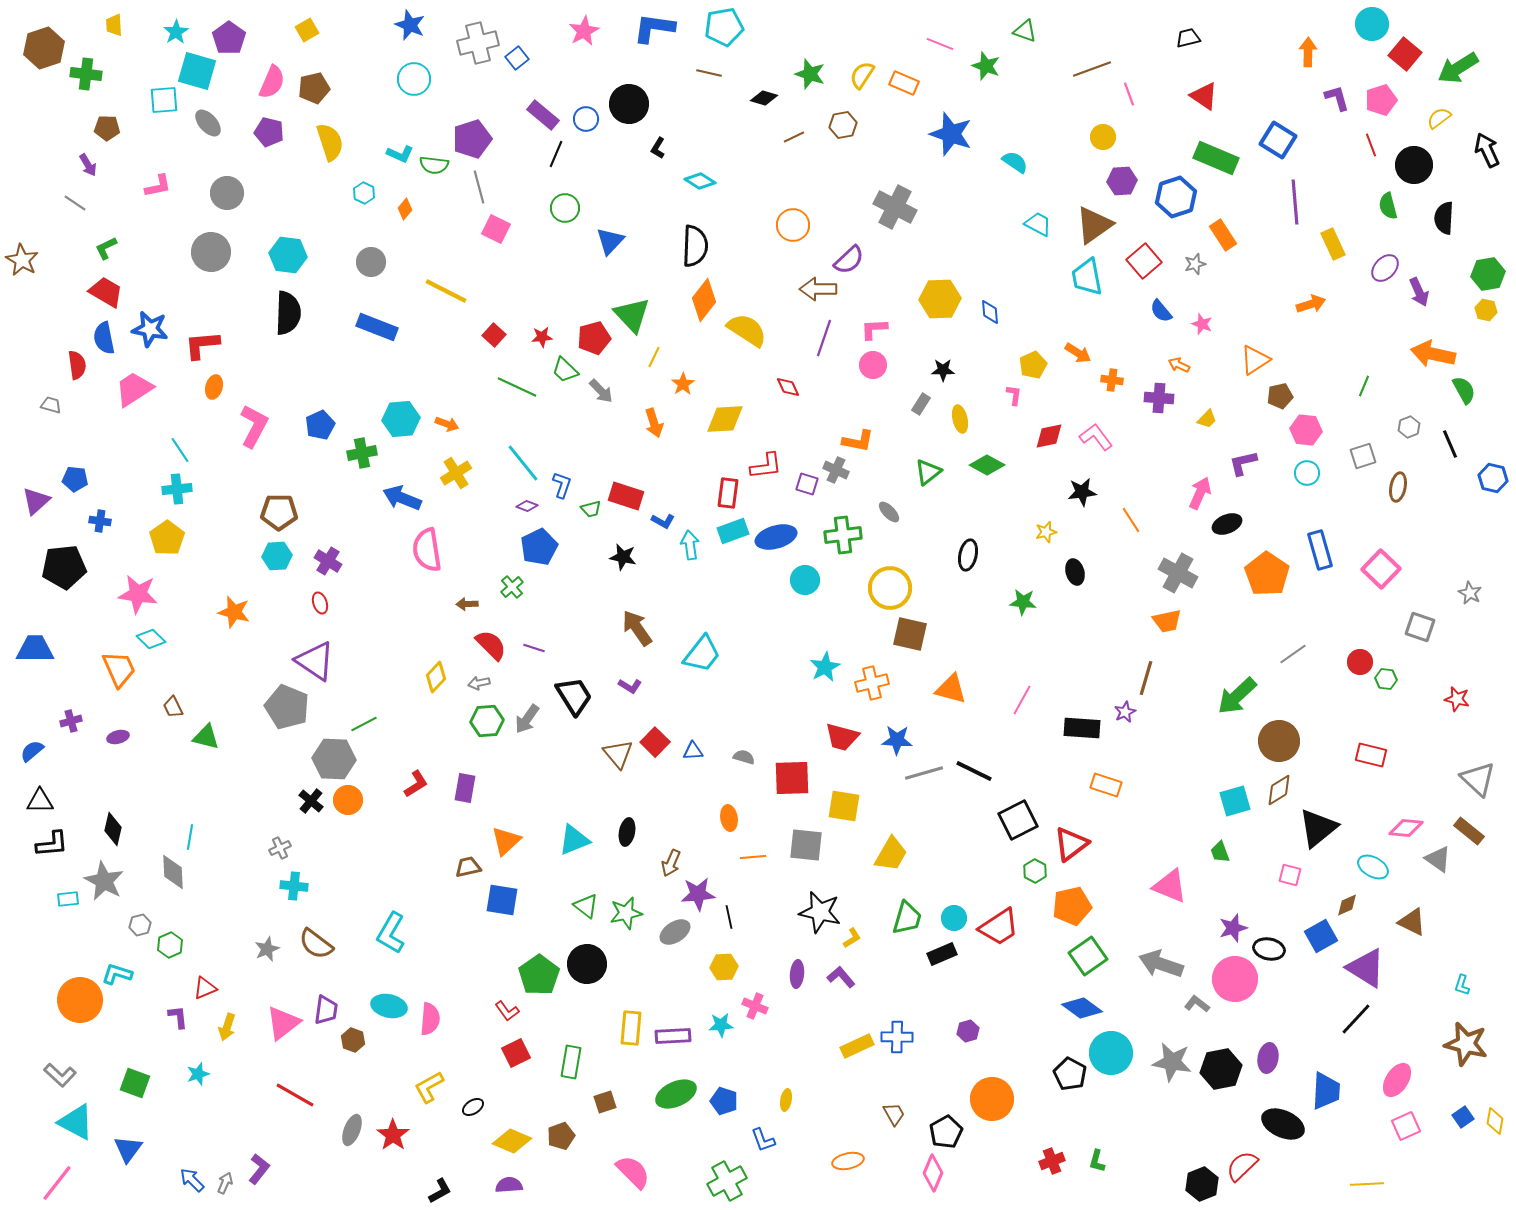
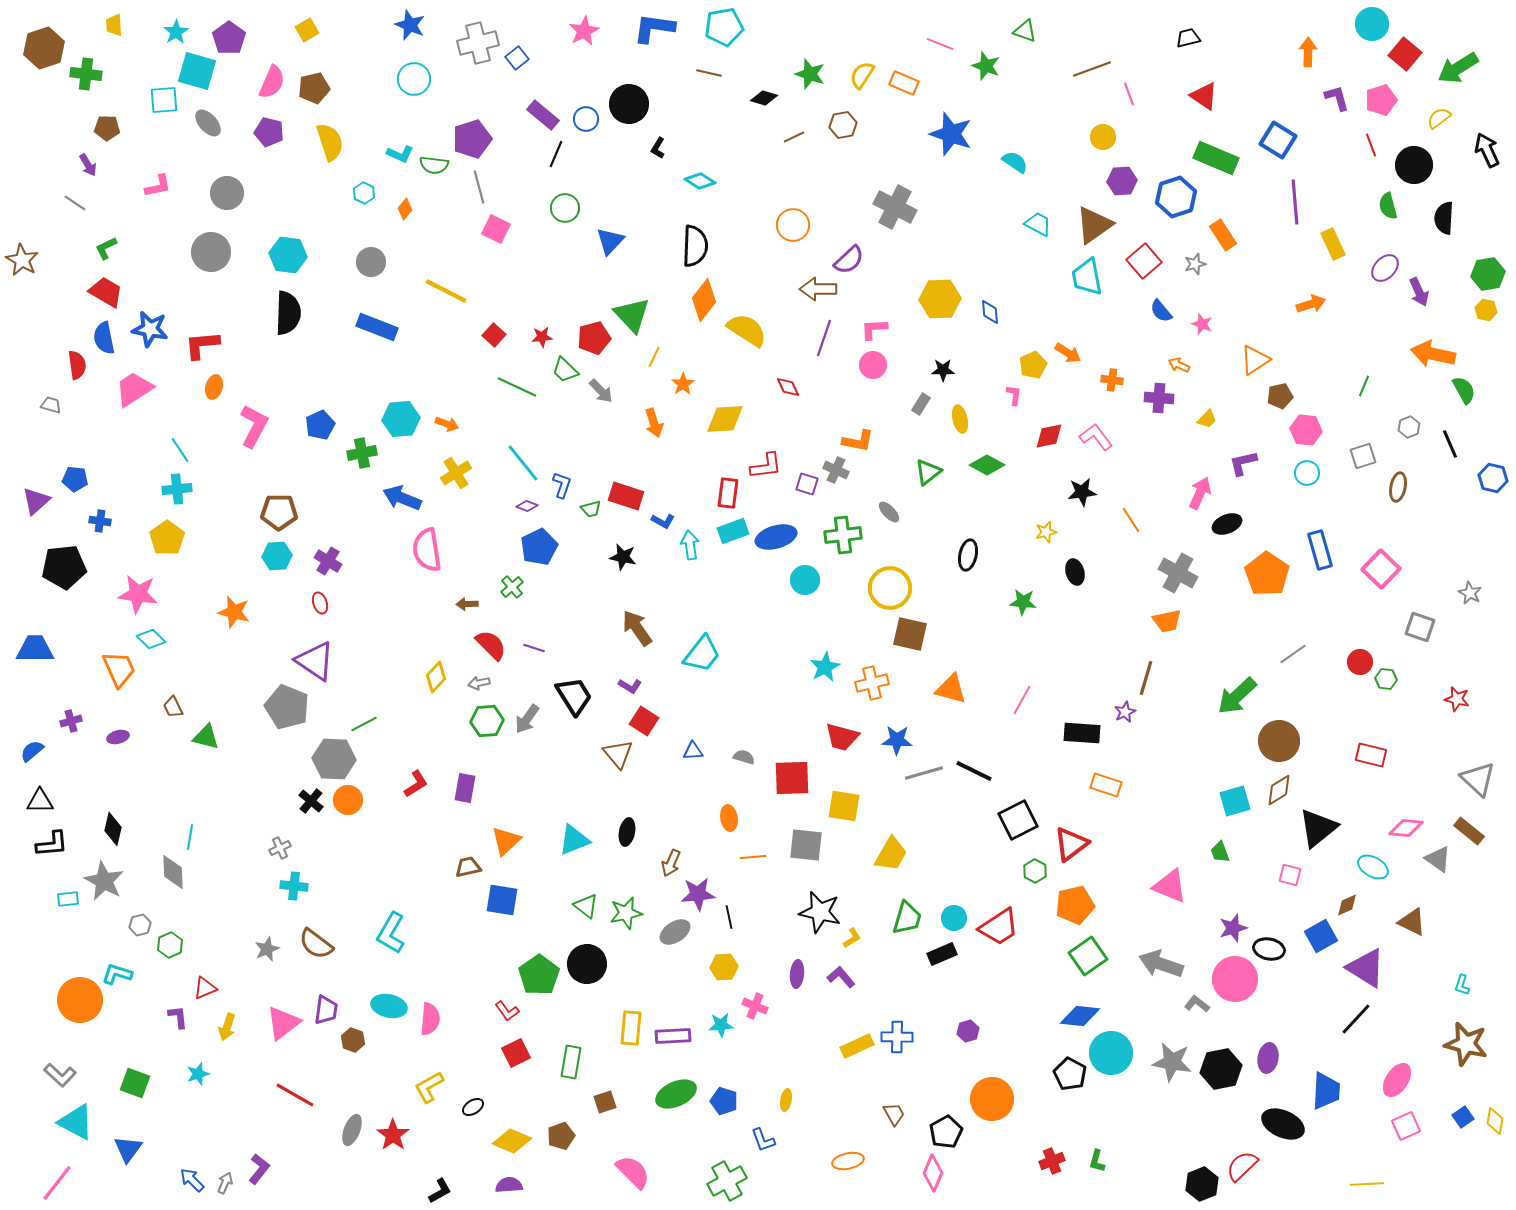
orange arrow at (1078, 353): moved 10 px left
black rectangle at (1082, 728): moved 5 px down
red square at (655, 742): moved 11 px left, 21 px up; rotated 12 degrees counterclockwise
orange pentagon at (1072, 906): moved 3 px right, 1 px up
blue diamond at (1082, 1008): moved 2 px left, 8 px down; rotated 30 degrees counterclockwise
